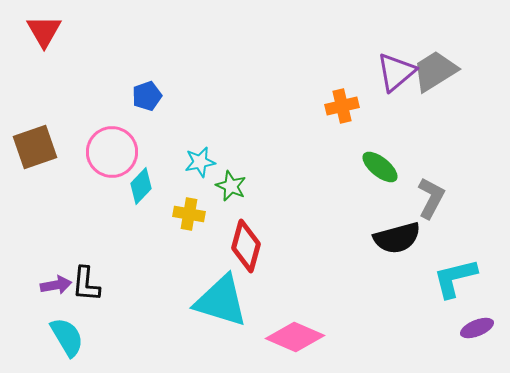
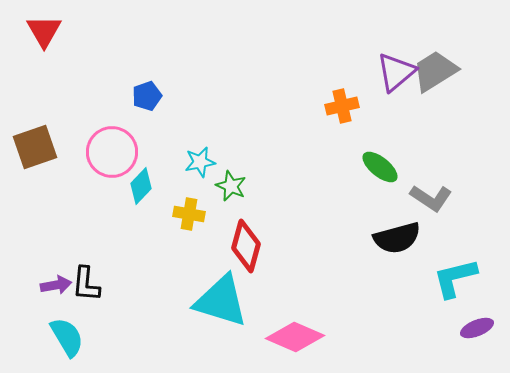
gray L-shape: rotated 96 degrees clockwise
